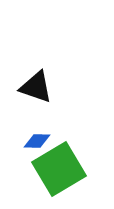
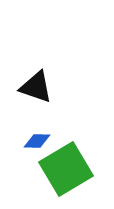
green square: moved 7 px right
